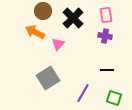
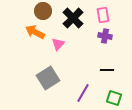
pink rectangle: moved 3 px left
